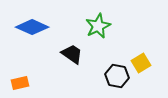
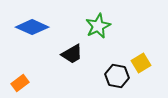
black trapezoid: rotated 115 degrees clockwise
orange rectangle: rotated 24 degrees counterclockwise
